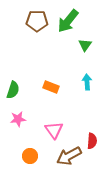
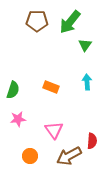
green arrow: moved 2 px right, 1 px down
